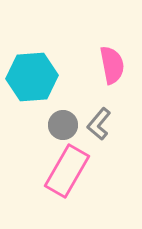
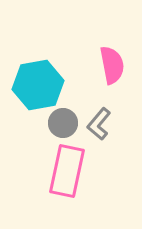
cyan hexagon: moved 6 px right, 8 px down; rotated 6 degrees counterclockwise
gray circle: moved 2 px up
pink rectangle: rotated 18 degrees counterclockwise
